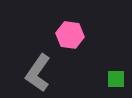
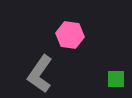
gray L-shape: moved 2 px right, 1 px down
